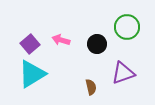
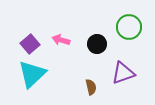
green circle: moved 2 px right
cyan triangle: rotated 12 degrees counterclockwise
